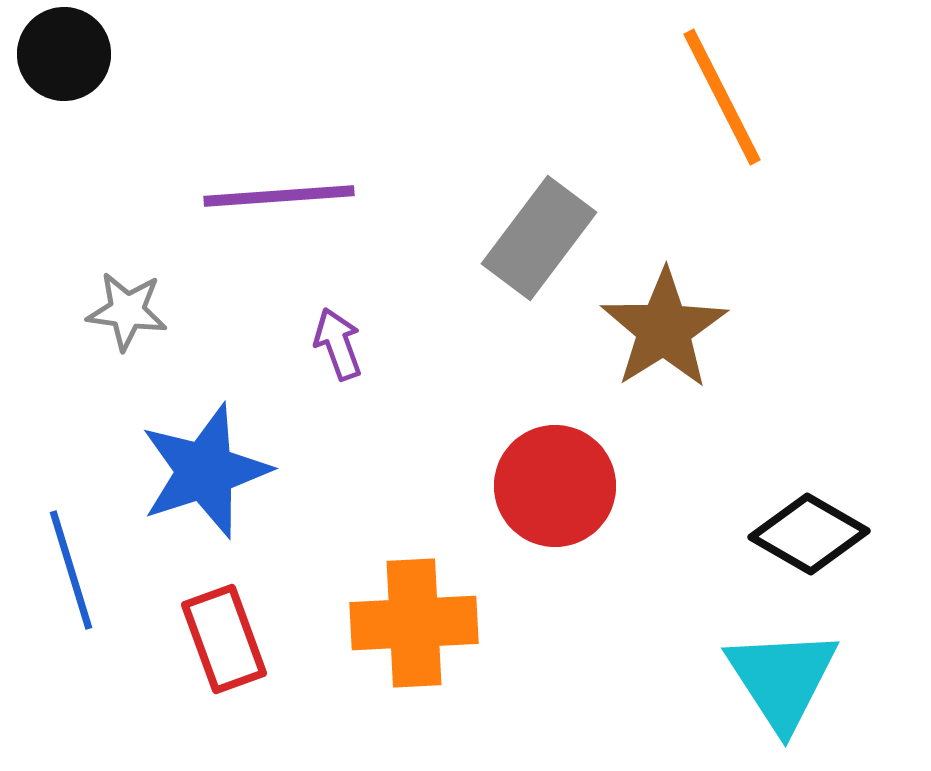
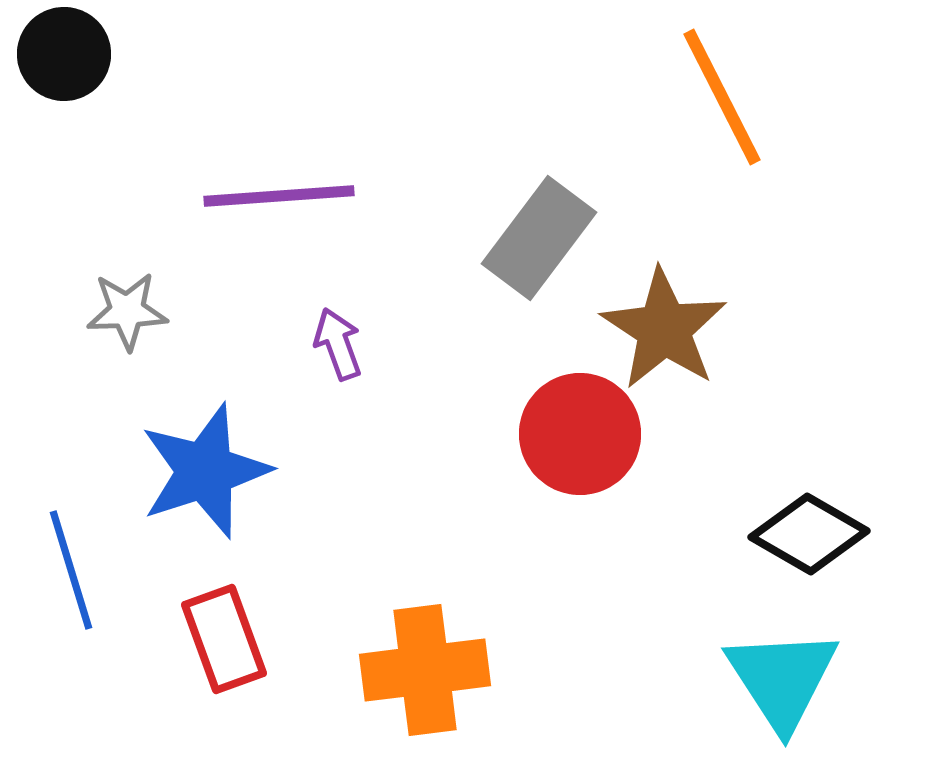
gray star: rotated 10 degrees counterclockwise
brown star: rotated 7 degrees counterclockwise
red circle: moved 25 px right, 52 px up
orange cross: moved 11 px right, 47 px down; rotated 4 degrees counterclockwise
